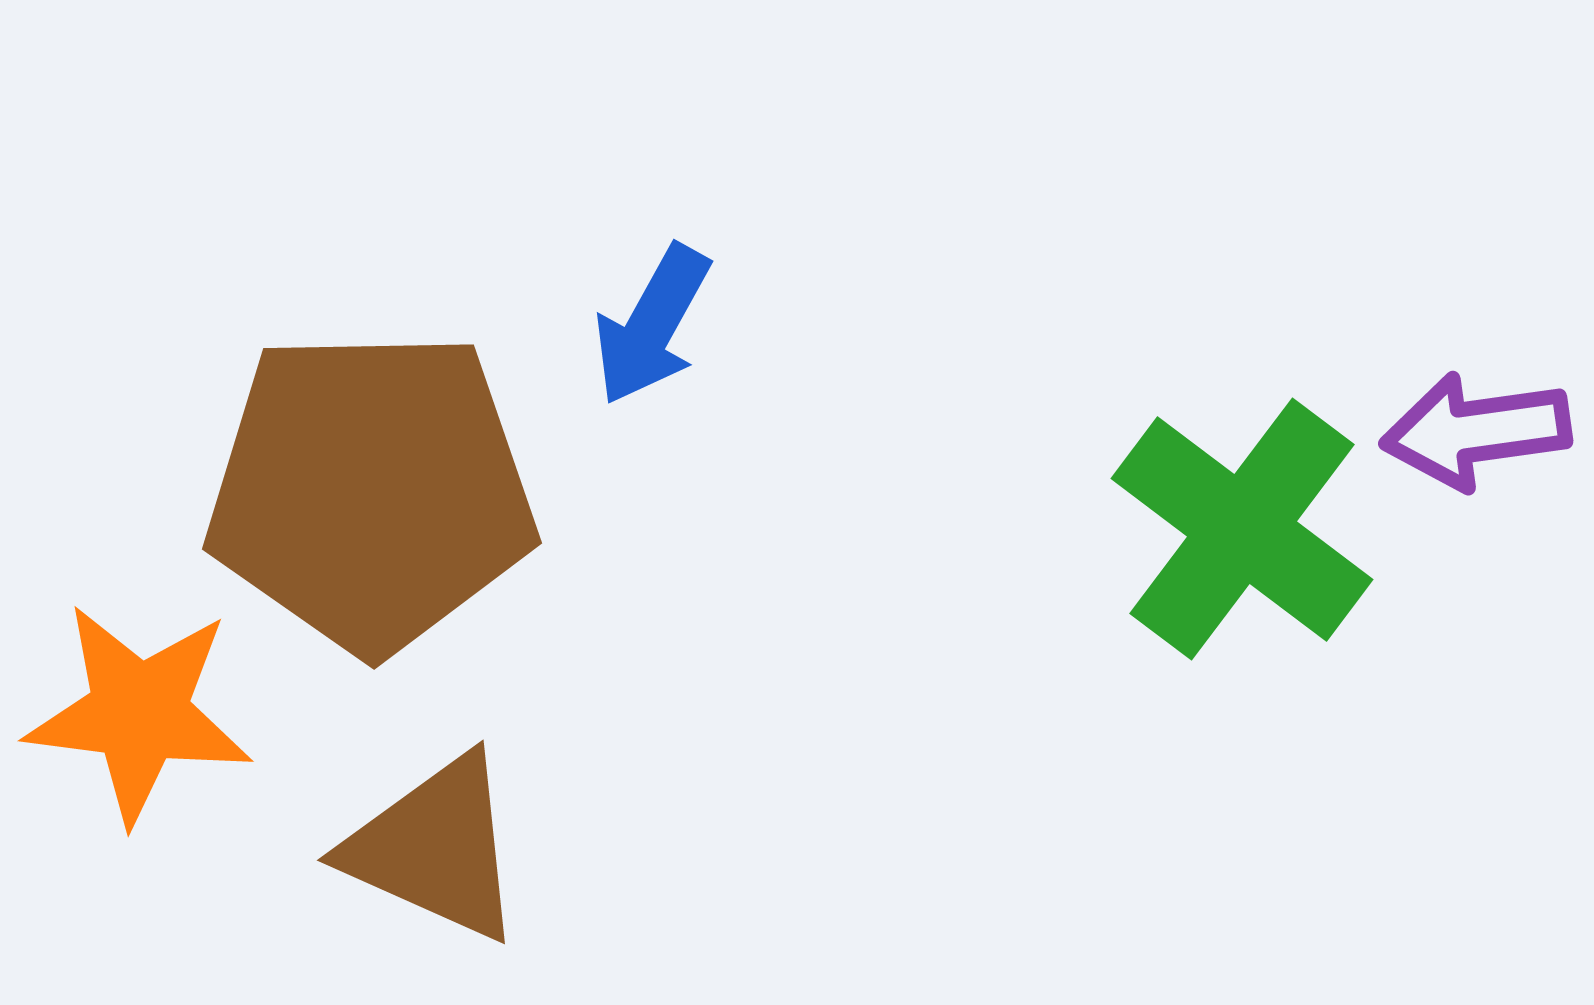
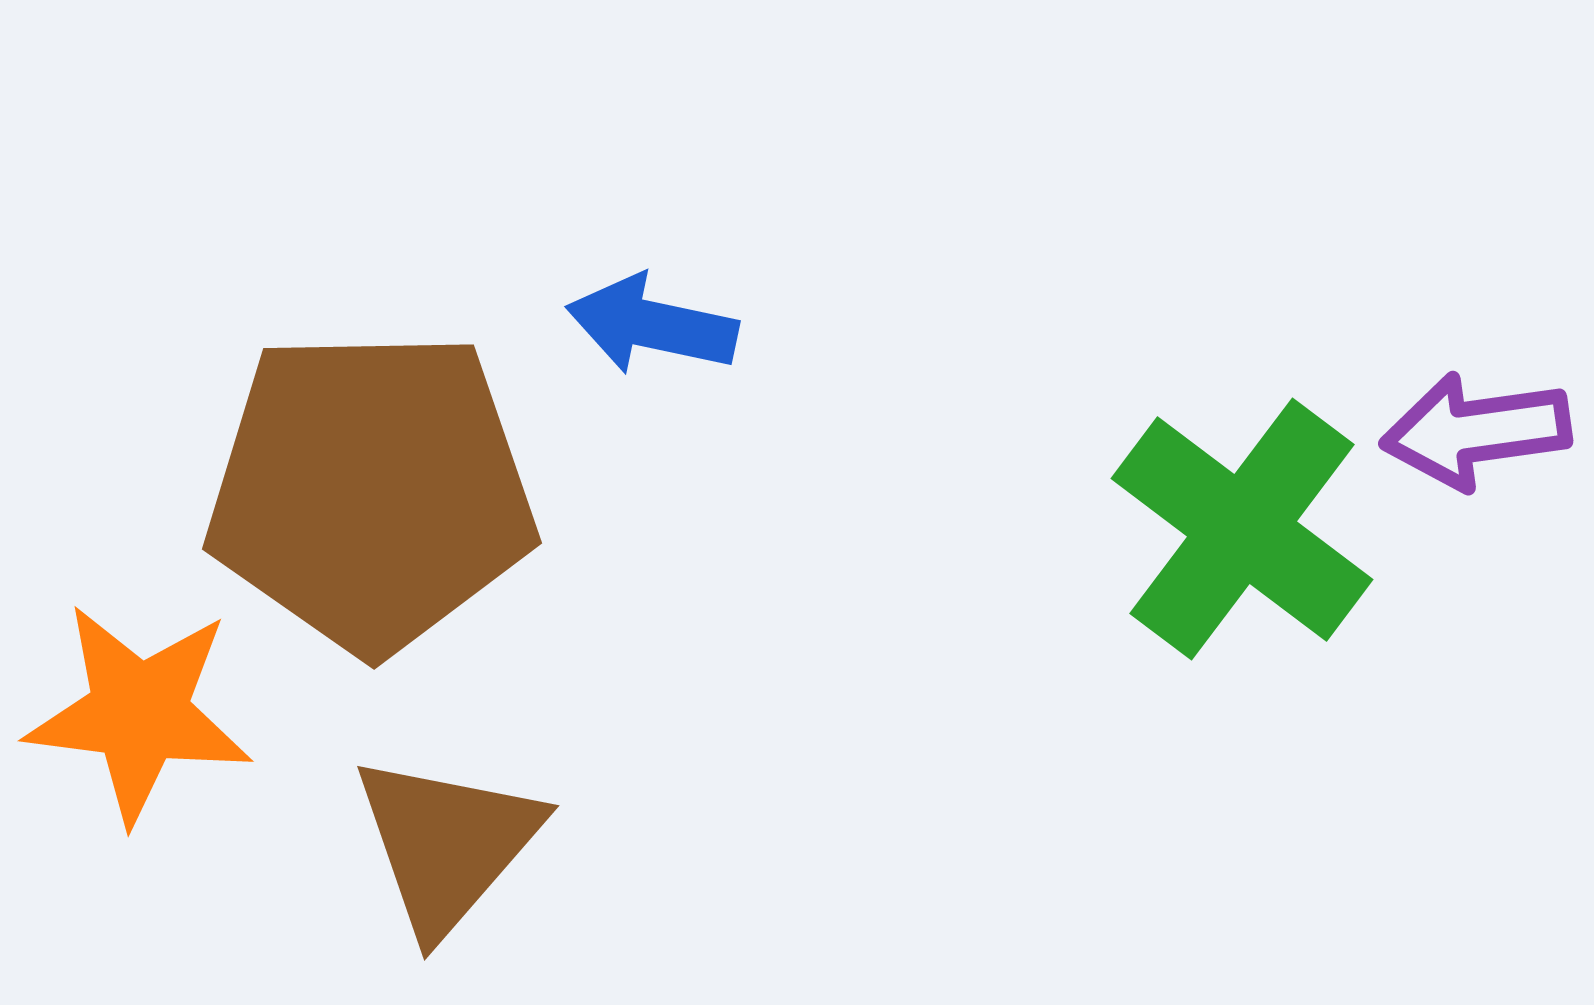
blue arrow: rotated 73 degrees clockwise
brown triangle: moved 12 px right, 4 px up; rotated 47 degrees clockwise
